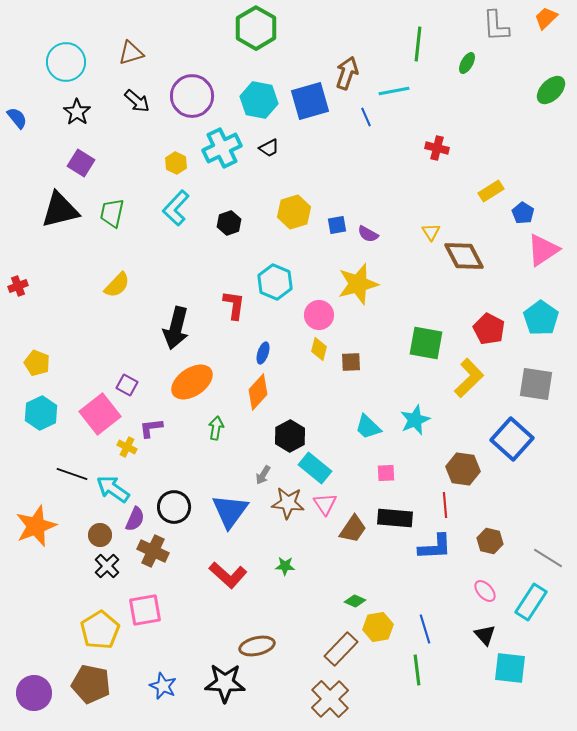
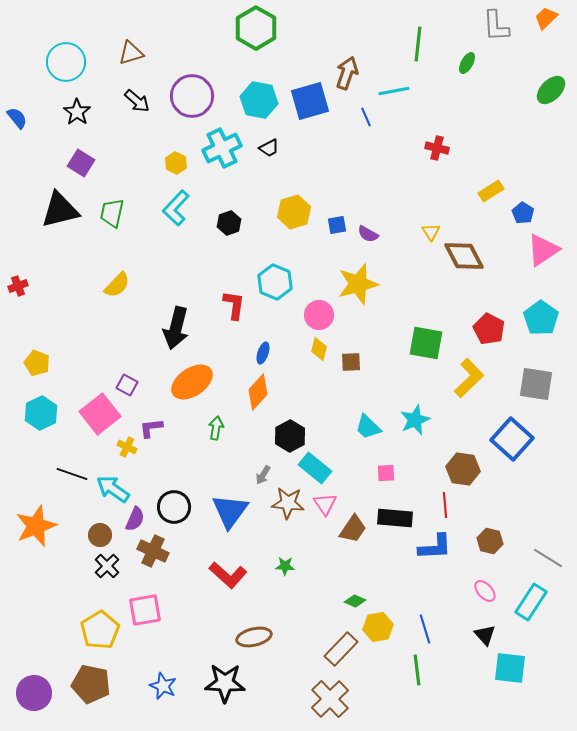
brown ellipse at (257, 646): moved 3 px left, 9 px up
